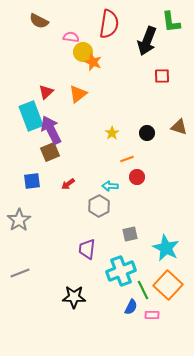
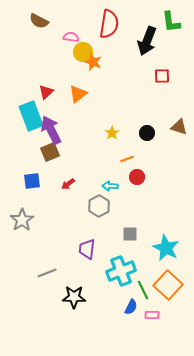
gray star: moved 3 px right
gray square: rotated 14 degrees clockwise
gray line: moved 27 px right
